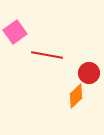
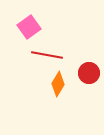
pink square: moved 14 px right, 5 px up
orange diamond: moved 18 px left, 12 px up; rotated 15 degrees counterclockwise
